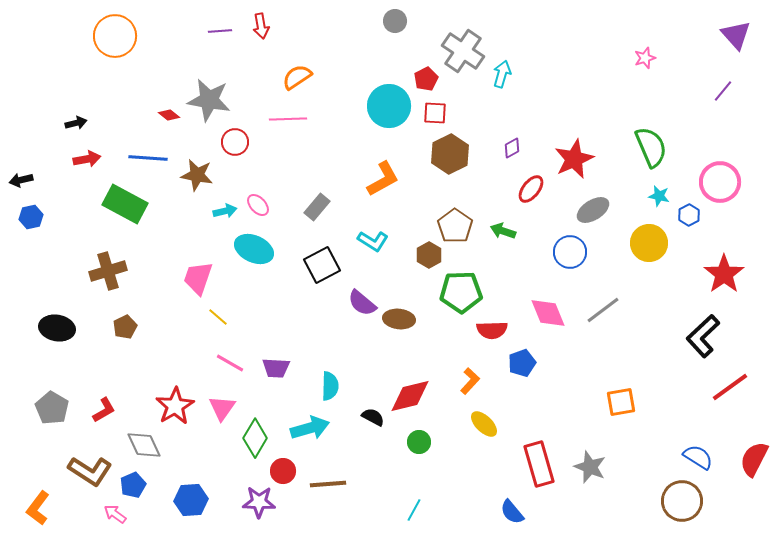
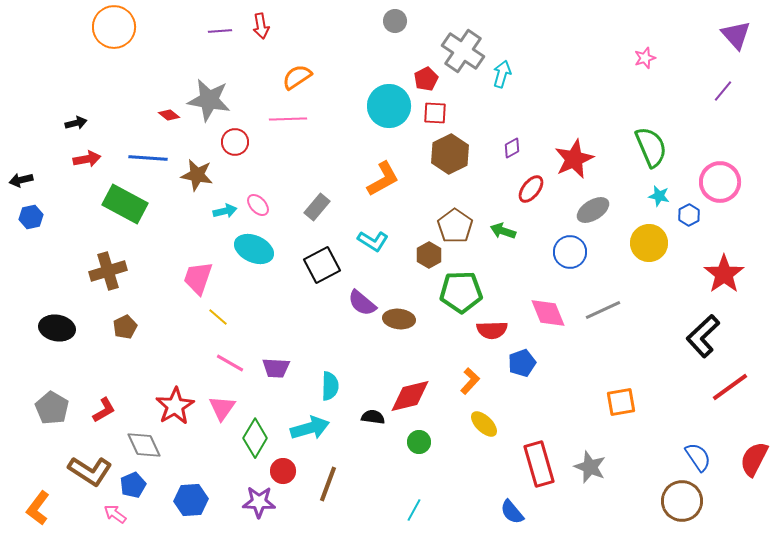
orange circle at (115, 36): moved 1 px left, 9 px up
gray line at (603, 310): rotated 12 degrees clockwise
black semicircle at (373, 417): rotated 20 degrees counterclockwise
blue semicircle at (698, 457): rotated 24 degrees clockwise
brown line at (328, 484): rotated 66 degrees counterclockwise
